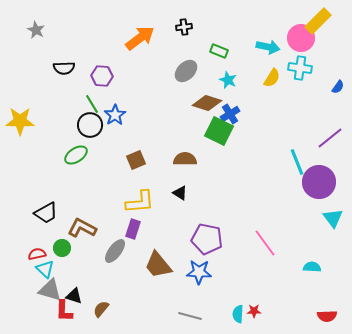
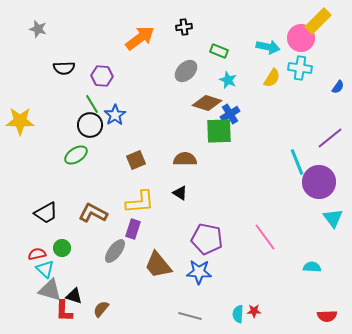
gray star at (36, 30): moved 2 px right, 1 px up; rotated 12 degrees counterclockwise
green square at (219, 131): rotated 28 degrees counterclockwise
brown L-shape at (82, 228): moved 11 px right, 15 px up
pink line at (265, 243): moved 6 px up
